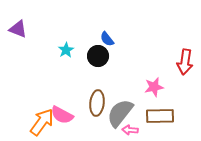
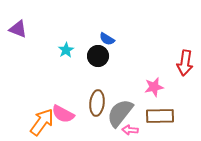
blue semicircle: rotated 21 degrees counterclockwise
red arrow: moved 1 px down
pink semicircle: moved 1 px right, 1 px up
